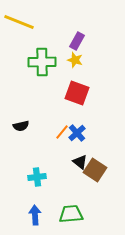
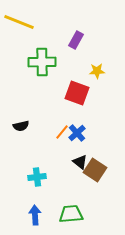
purple rectangle: moved 1 px left, 1 px up
yellow star: moved 22 px right, 11 px down; rotated 21 degrees counterclockwise
